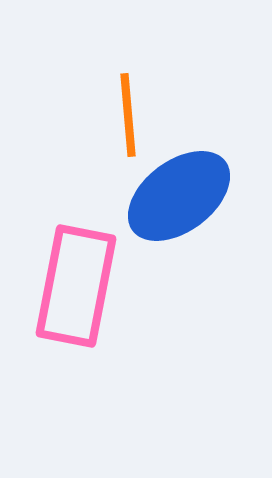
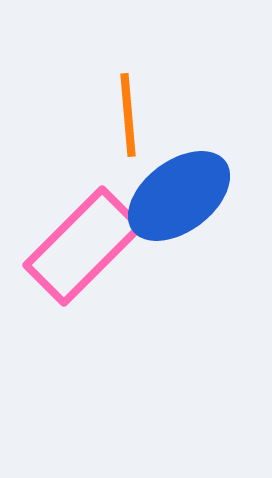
pink rectangle: moved 7 px right, 40 px up; rotated 34 degrees clockwise
